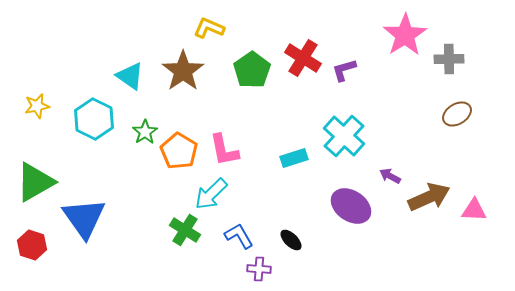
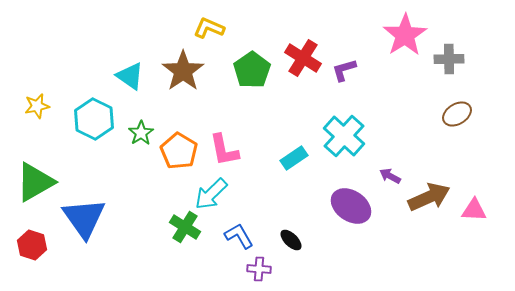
green star: moved 4 px left, 1 px down
cyan rectangle: rotated 16 degrees counterclockwise
green cross: moved 3 px up
